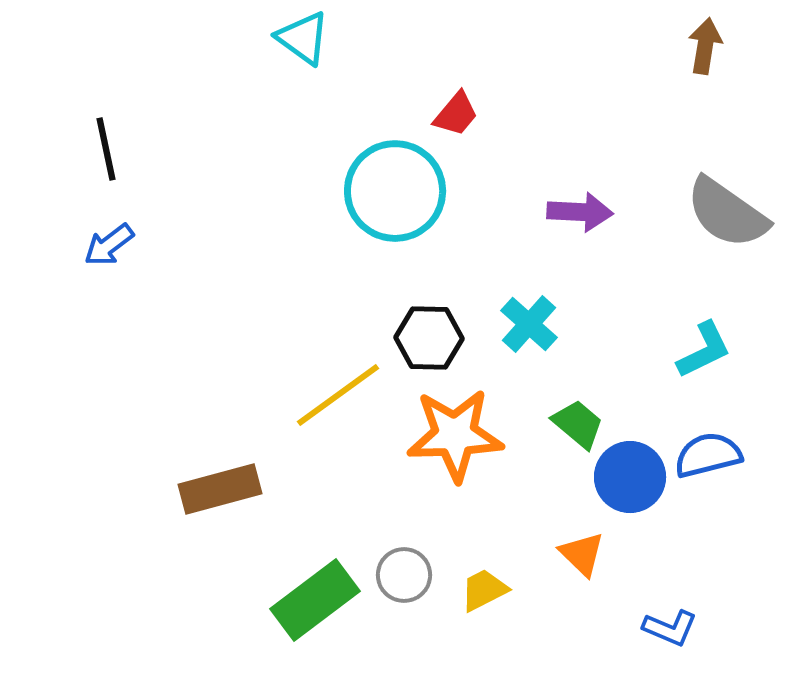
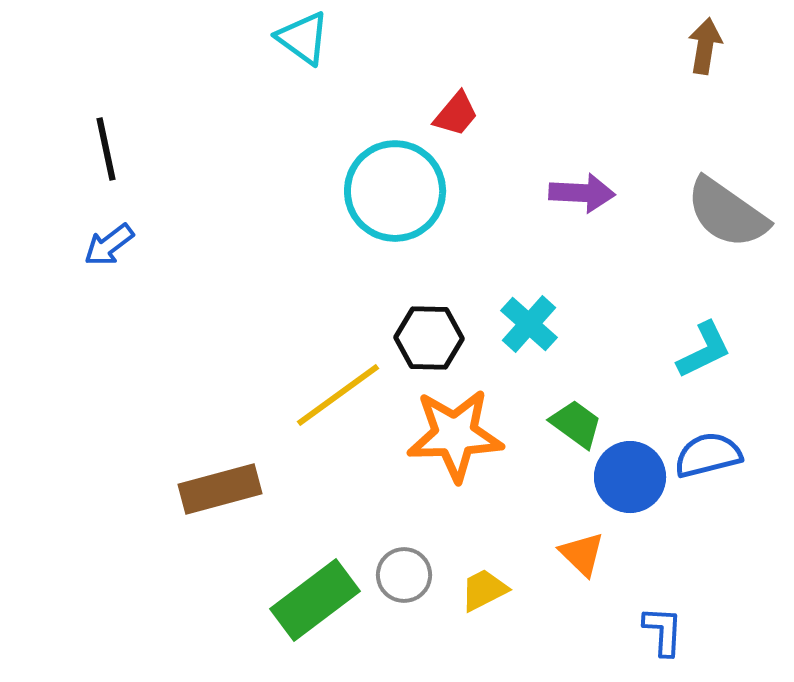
purple arrow: moved 2 px right, 19 px up
green trapezoid: moved 2 px left; rotated 4 degrees counterclockwise
blue L-shape: moved 7 px left, 3 px down; rotated 110 degrees counterclockwise
